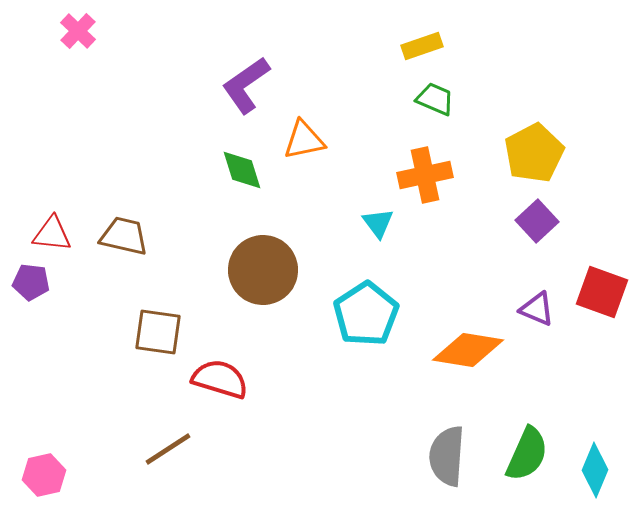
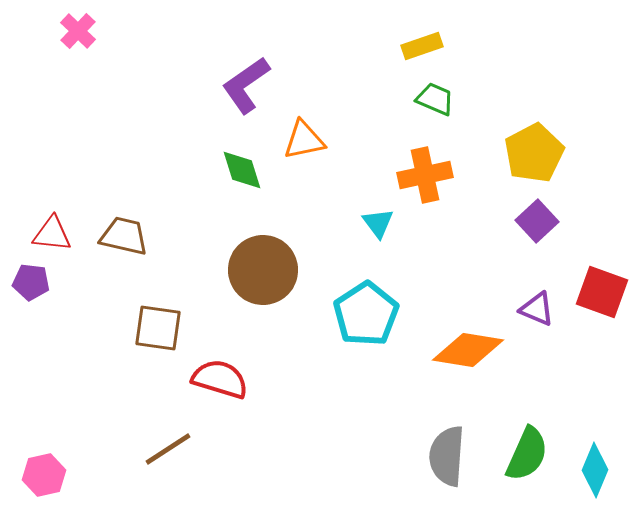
brown square: moved 4 px up
